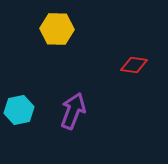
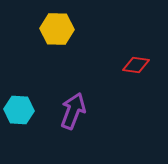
red diamond: moved 2 px right
cyan hexagon: rotated 16 degrees clockwise
